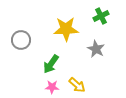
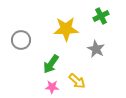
yellow arrow: moved 4 px up
